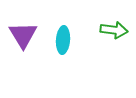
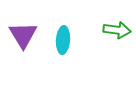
green arrow: moved 3 px right
